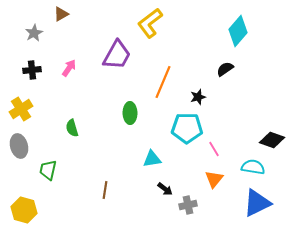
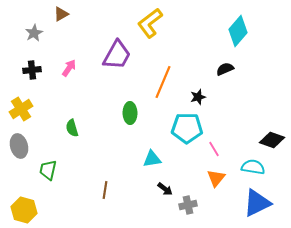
black semicircle: rotated 12 degrees clockwise
orange triangle: moved 2 px right, 1 px up
